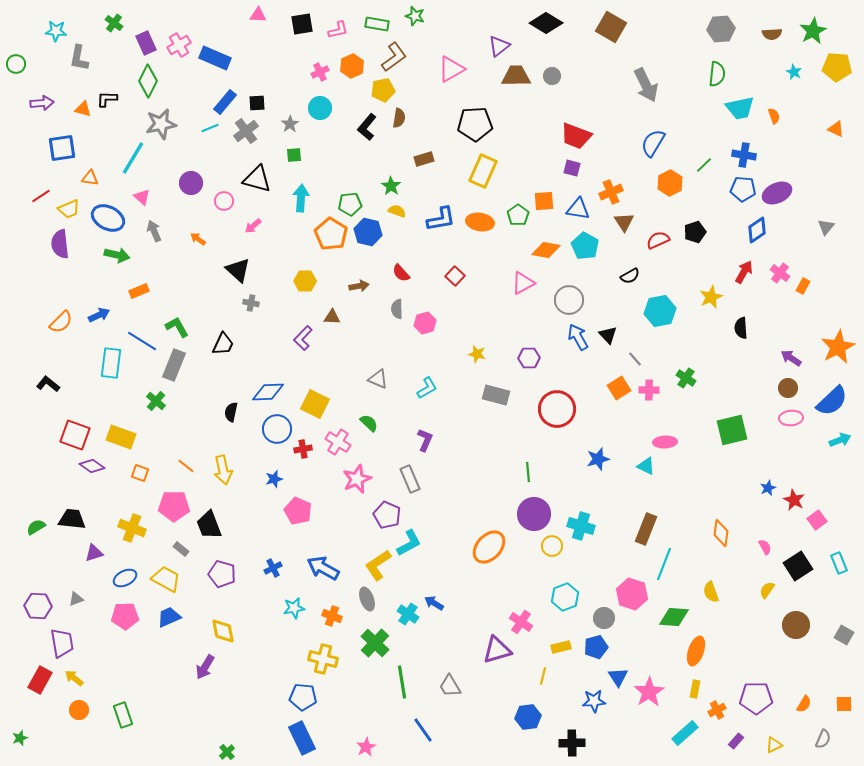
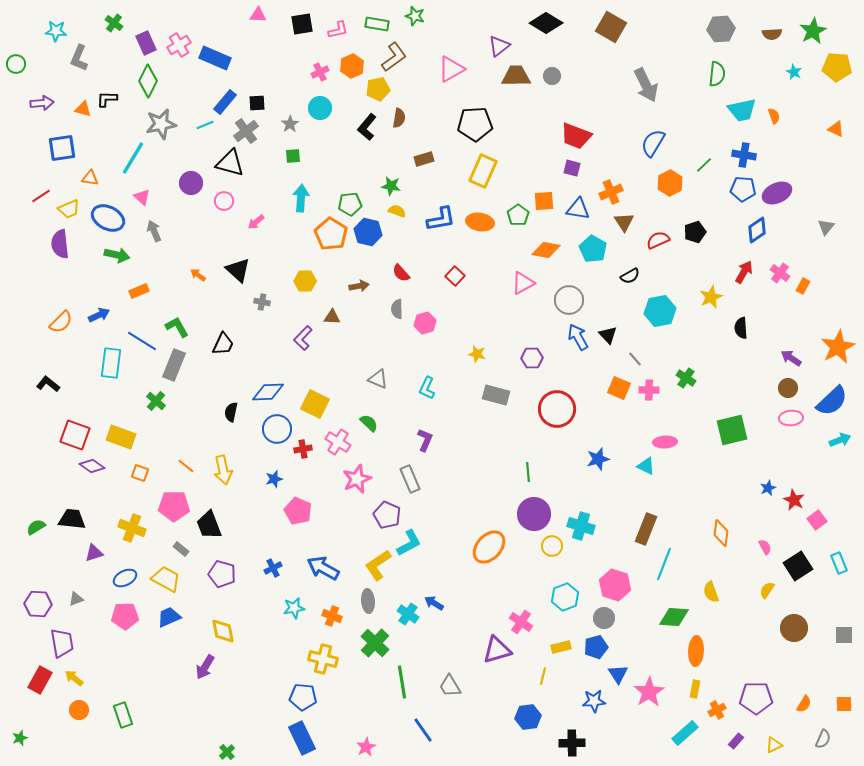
gray L-shape at (79, 58): rotated 12 degrees clockwise
yellow pentagon at (383, 90): moved 5 px left, 1 px up
cyan trapezoid at (740, 108): moved 2 px right, 2 px down
cyan line at (210, 128): moved 5 px left, 3 px up
green square at (294, 155): moved 1 px left, 1 px down
black triangle at (257, 179): moved 27 px left, 16 px up
green star at (391, 186): rotated 24 degrees counterclockwise
pink arrow at (253, 226): moved 3 px right, 4 px up
orange arrow at (198, 239): moved 36 px down
cyan pentagon at (585, 246): moved 8 px right, 3 px down
gray cross at (251, 303): moved 11 px right, 1 px up
purple hexagon at (529, 358): moved 3 px right
cyan L-shape at (427, 388): rotated 145 degrees clockwise
orange square at (619, 388): rotated 35 degrees counterclockwise
pink hexagon at (632, 594): moved 17 px left, 9 px up
gray ellipse at (367, 599): moved 1 px right, 2 px down; rotated 15 degrees clockwise
purple hexagon at (38, 606): moved 2 px up
brown circle at (796, 625): moved 2 px left, 3 px down
gray square at (844, 635): rotated 30 degrees counterclockwise
orange ellipse at (696, 651): rotated 16 degrees counterclockwise
blue triangle at (618, 677): moved 3 px up
